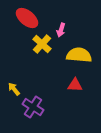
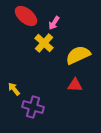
red ellipse: moved 1 px left, 2 px up
pink arrow: moved 7 px left, 7 px up; rotated 16 degrees clockwise
yellow cross: moved 2 px right, 1 px up
yellow semicircle: moved 1 px left; rotated 30 degrees counterclockwise
purple cross: rotated 15 degrees counterclockwise
